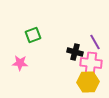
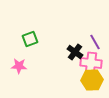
green square: moved 3 px left, 4 px down
black cross: rotated 21 degrees clockwise
pink star: moved 1 px left, 3 px down
yellow hexagon: moved 4 px right, 2 px up
